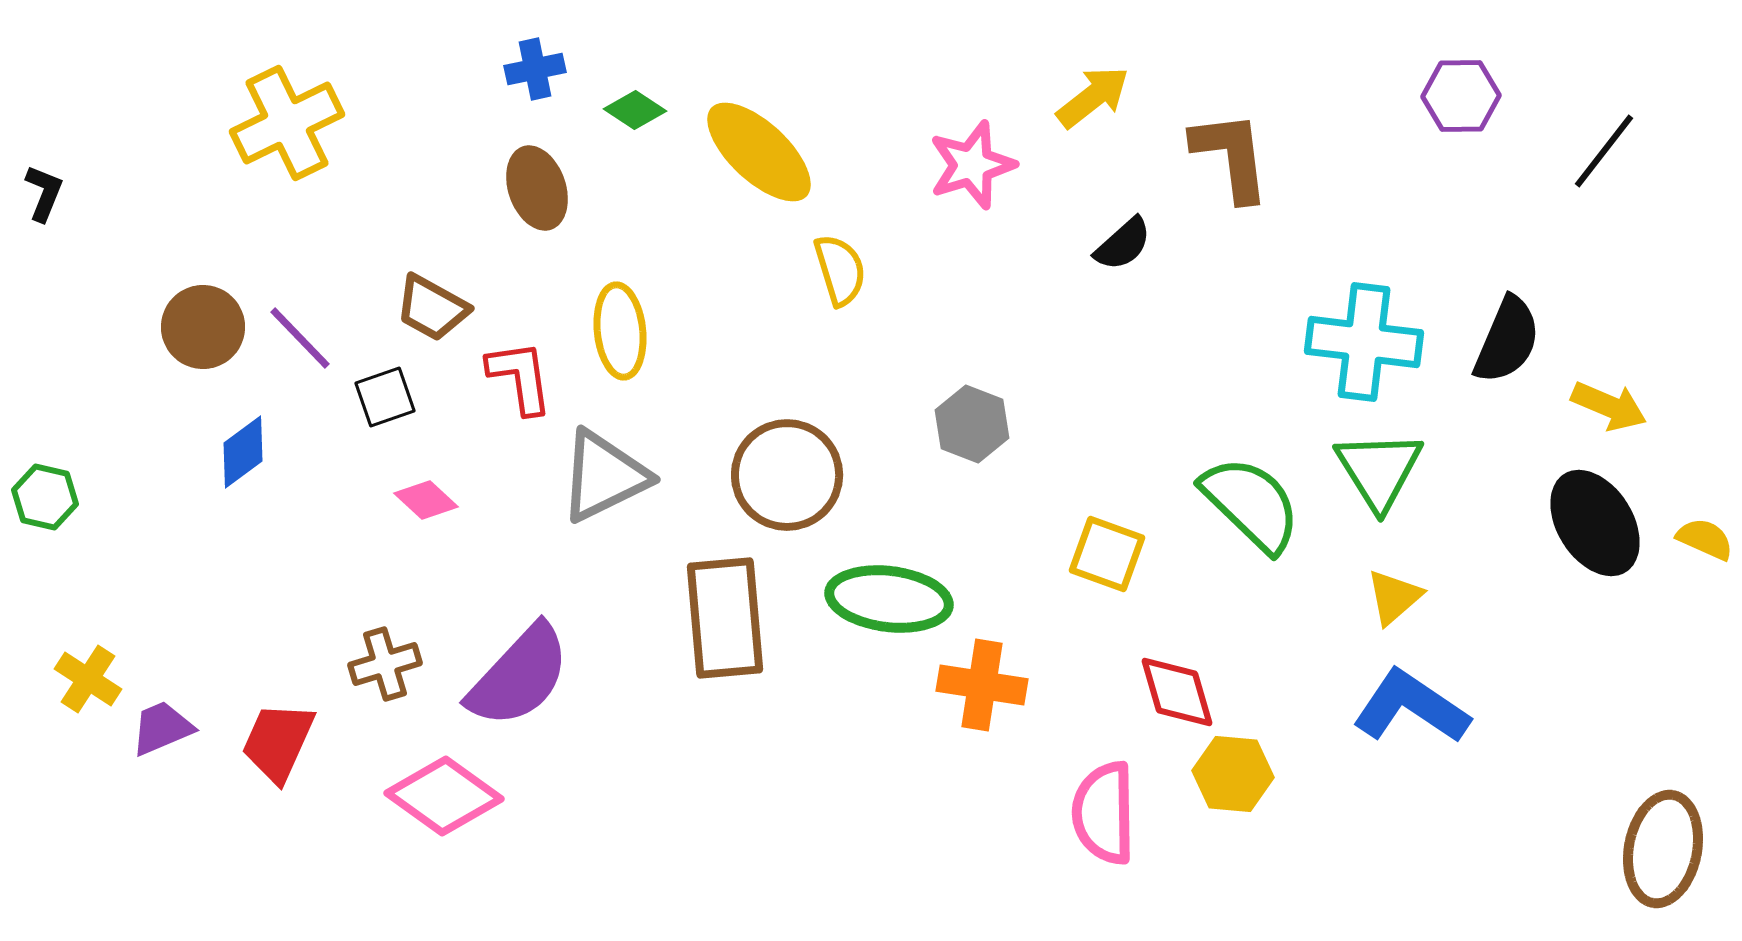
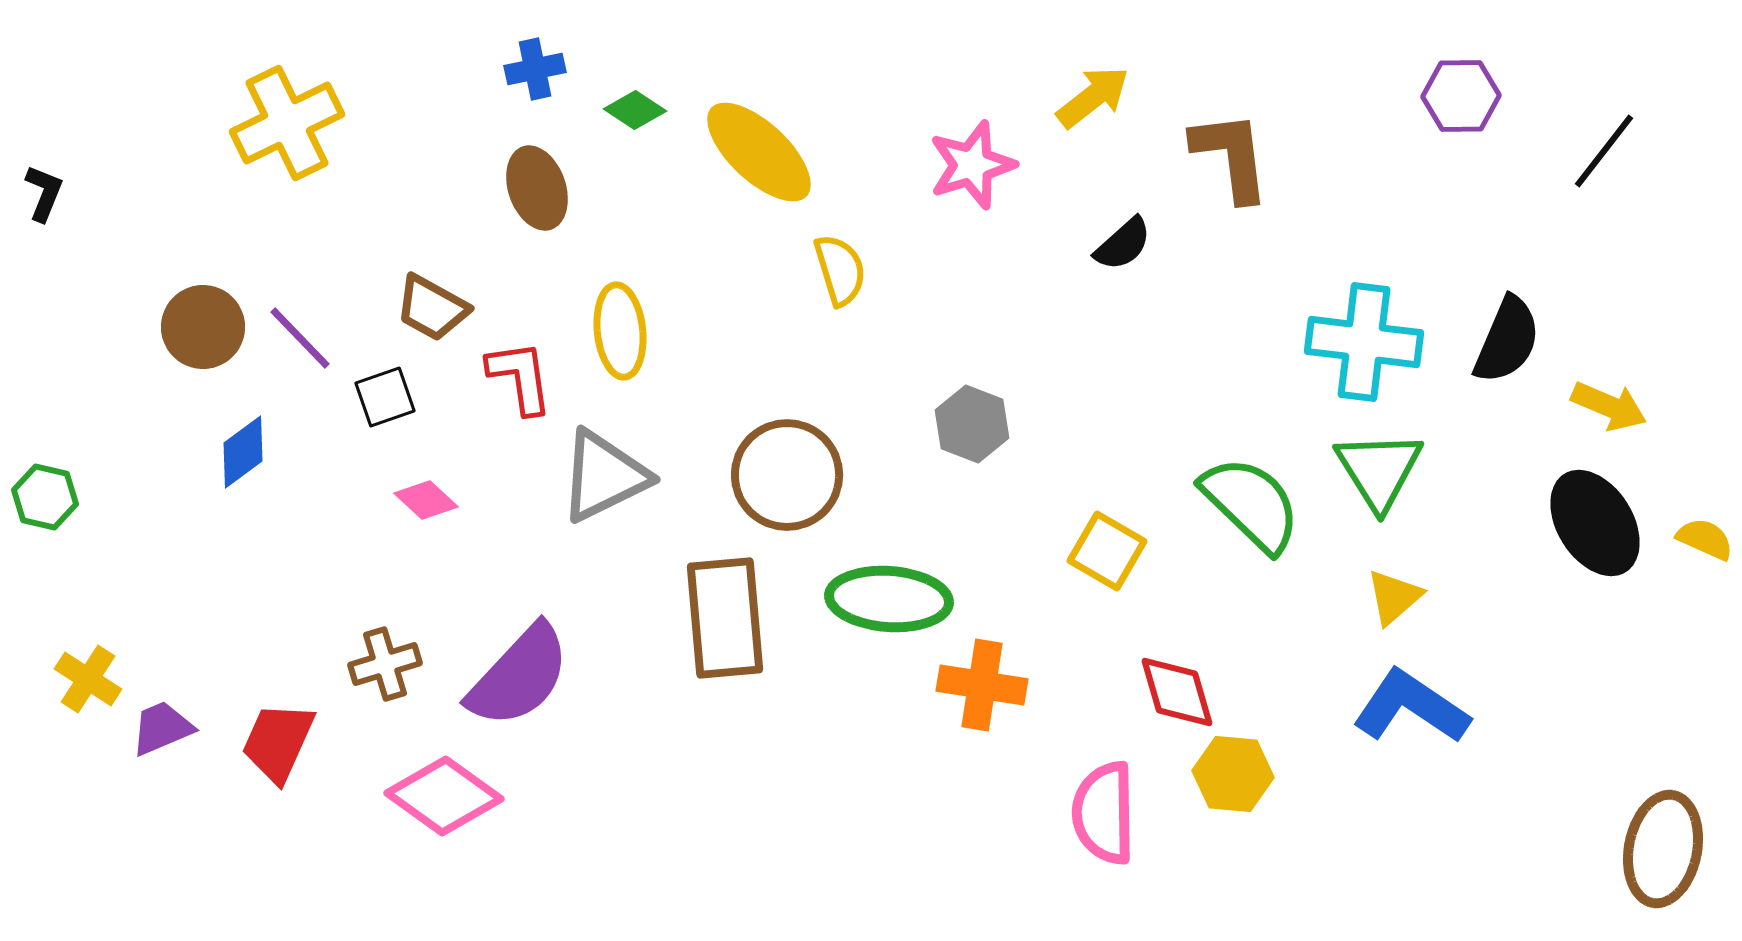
yellow square at (1107, 554): moved 3 px up; rotated 10 degrees clockwise
green ellipse at (889, 599): rotated 3 degrees counterclockwise
